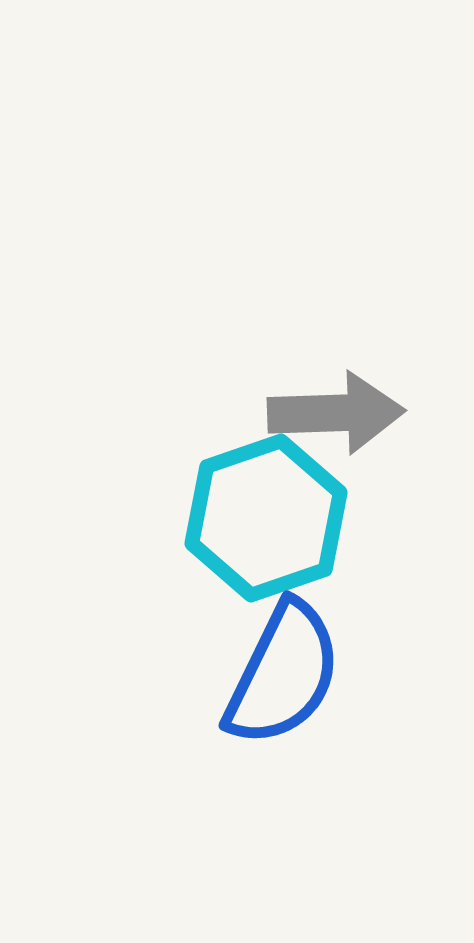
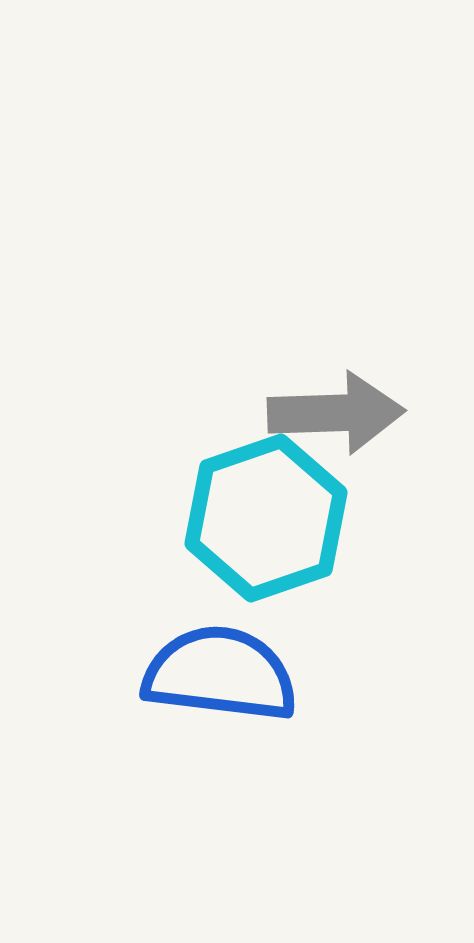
blue semicircle: moved 63 px left; rotated 109 degrees counterclockwise
